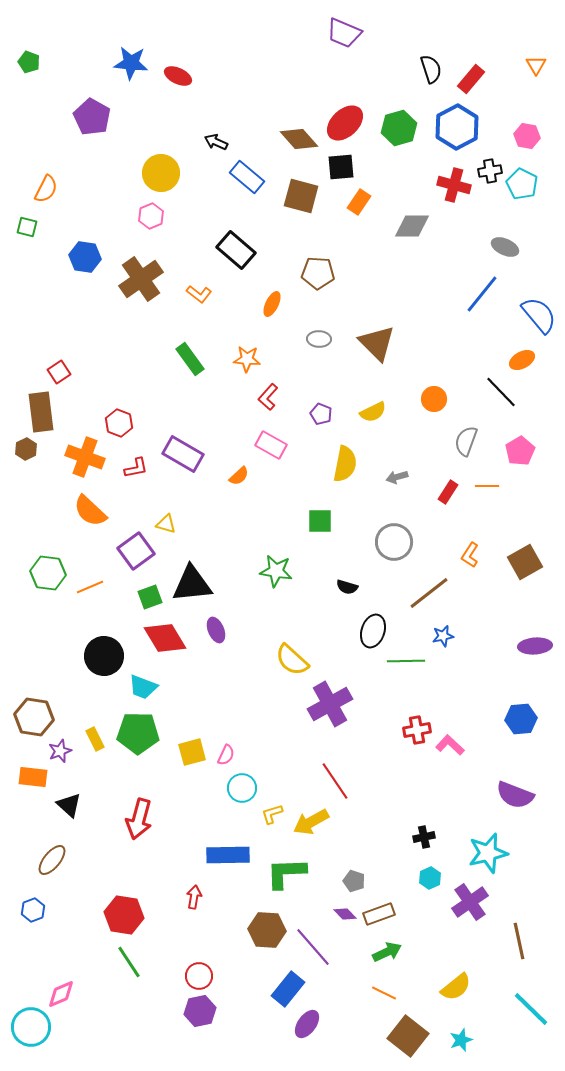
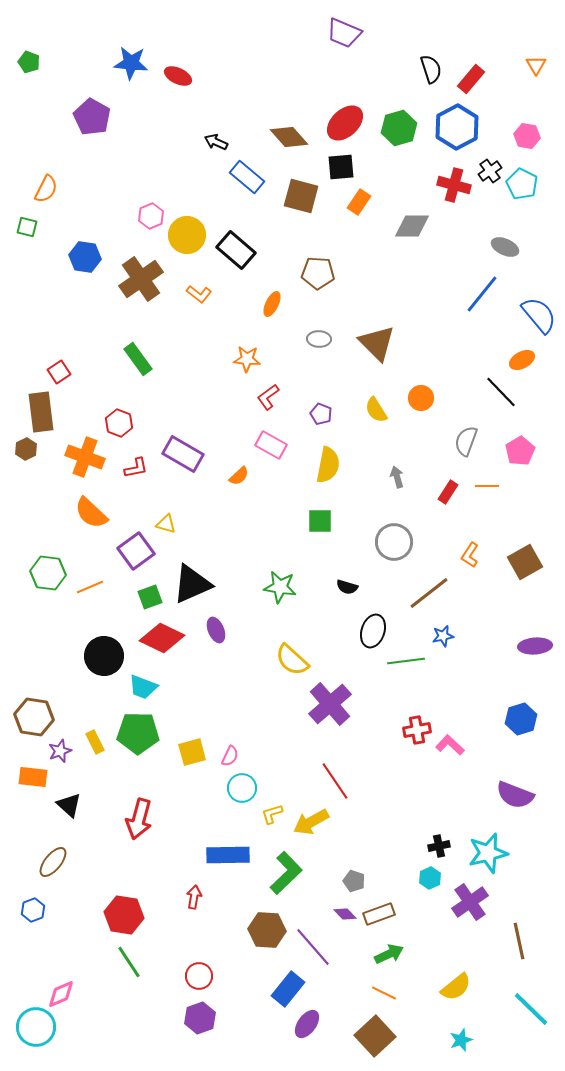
brown diamond at (299, 139): moved 10 px left, 2 px up
black cross at (490, 171): rotated 25 degrees counterclockwise
yellow circle at (161, 173): moved 26 px right, 62 px down
green rectangle at (190, 359): moved 52 px left
red L-shape at (268, 397): rotated 12 degrees clockwise
orange circle at (434, 399): moved 13 px left, 1 px up
yellow semicircle at (373, 412): moved 3 px right, 2 px up; rotated 84 degrees clockwise
yellow semicircle at (345, 464): moved 17 px left, 1 px down
gray arrow at (397, 477): rotated 90 degrees clockwise
orange semicircle at (90, 511): moved 1 px right, 2 px down
green star at (276, 571): moved 4 px right, 16 px down
black triangle at (192, 584): rotated 18 degrees counterclockwise
red diamond at (165, 638): moved 3 px left; rotated 33 degrees counterclockwise
green line at (406, 661): rotated 6 degrees counterclockwise
purple cross at (330, 704): rotated 12 degrees counterclockwise
blue hexagon at (521, 719): rotated 12 degrees counterclockwise
yellow rectangle at (95, 739): moved 3 px down
pink semicircle at (226, 755): moved 4 px right, 1 px down
black cross at (424, 837): moved 15 px right, 9 px down
brown ellipse at (52, 860): moved 1 px right, 2 px down
green L-shape at (286, 873): rotated 138 degrees clockwise
green arrow at (387, 952): moved 2 px right, 2 px down
purple hexagon at (200, 1011): moved 7 px down; rotated 8 degrees counterclockwise
cyan circle at (31, 1027): moved 5 px right
brown square at (408, 1036): moved 33 px left; rotated 9 degrees clockwise
